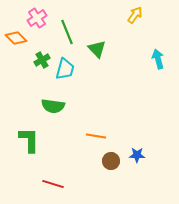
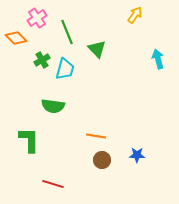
brown circle: moved 9 px left, 1 px up
